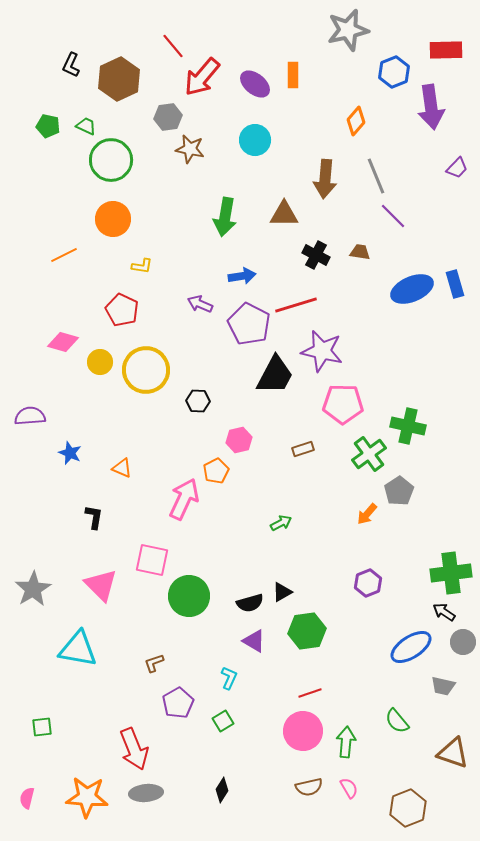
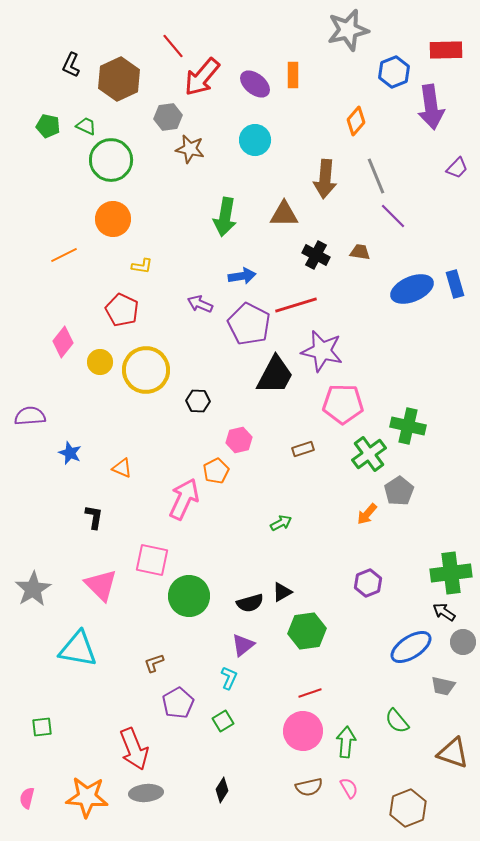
pink diamond at (63, 342): rotated 68 degrees counterclockwise
purple triangle at (254, 641): moved 11 px left, 4 px down; rotated 50 degrees clockwise
